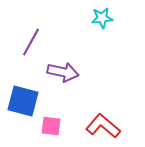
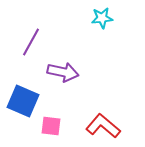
blue square: rotated 8 degrees clockwise
